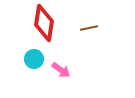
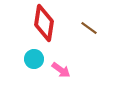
brown line: rotated 48 degrees clockwise
